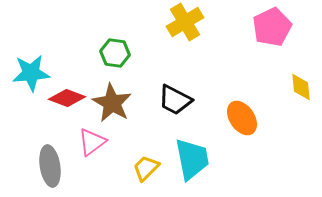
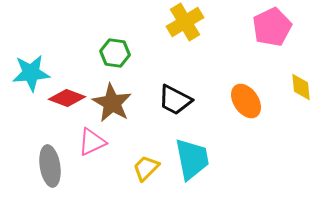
orange ellipse: moved 4 px right, 17 px up
pink triangle: rotated 12 degrees clockwise
